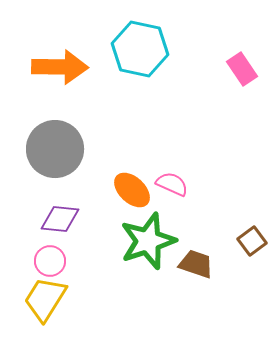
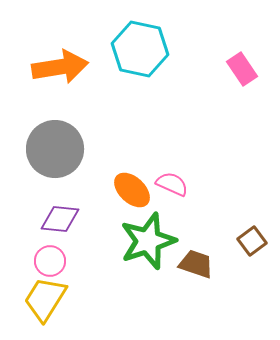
orange arrow: rotated 10 degrees counterclockwise
